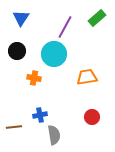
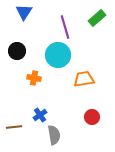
blue triangle: moved 3 px right, 6 px up
purple line: rotated 45 degrees counterclockwise
cyan circle: moved 4 px right, 1 px down
orange trapezoid: moved 3 px left, 2 px down
blue cross: rotated 24 degrees counterclockwise
